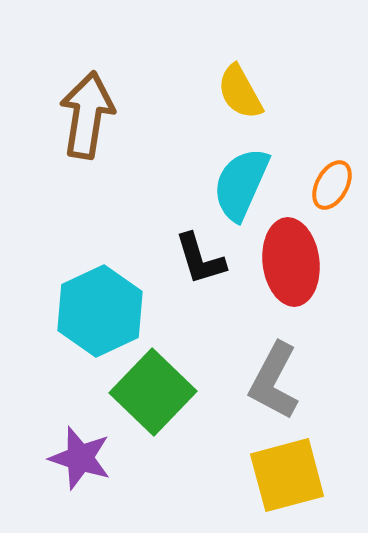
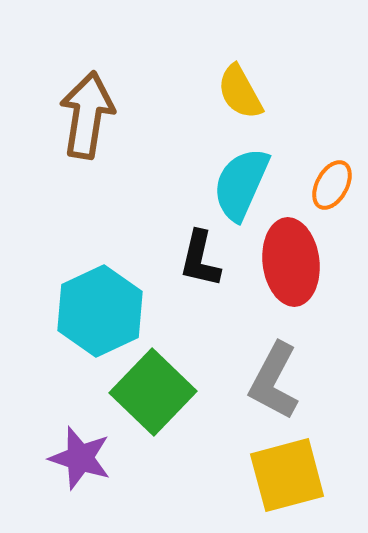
black L-shape: rotated 30 degrees clockwise
